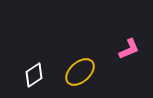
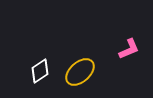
white diamond: moved 6 px right, 4 px up
